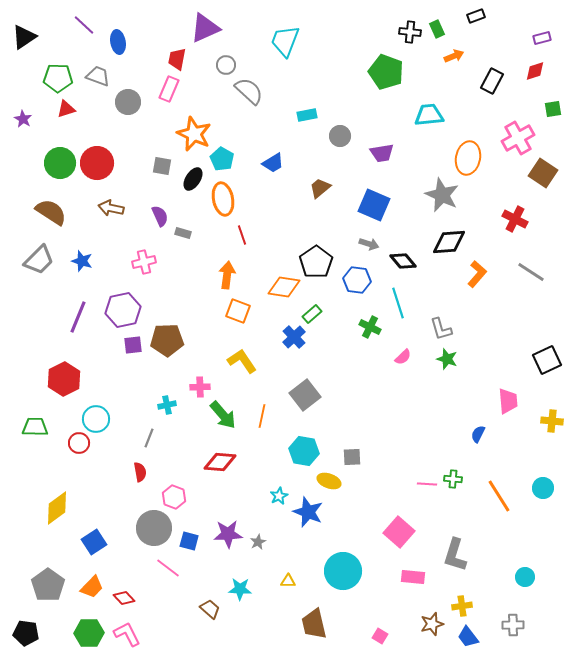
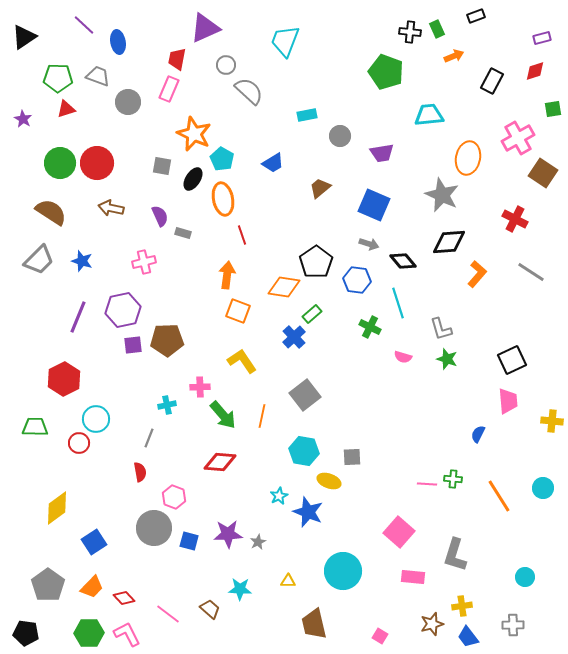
pink semicircle at (403, 357): rotated 60 degrees clockwise
black square at (547, 360): moved 35 px left
pink line at (168, 568): moved 46 px down
